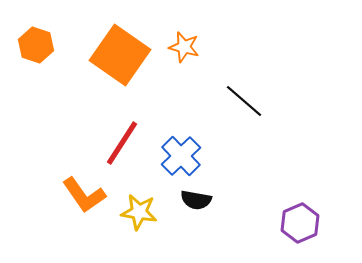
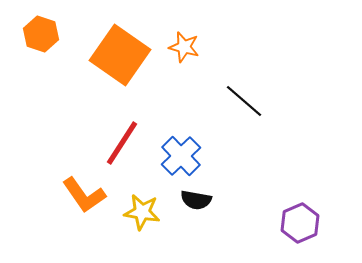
orange hexagon: moved 5 px right, 11 px up
yellow star: moved 3 px right
